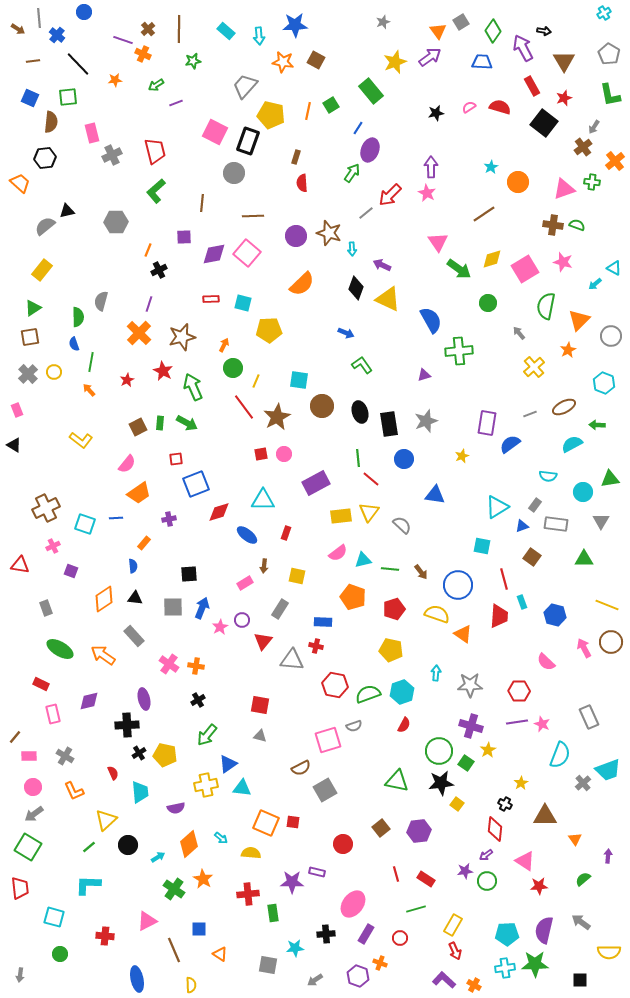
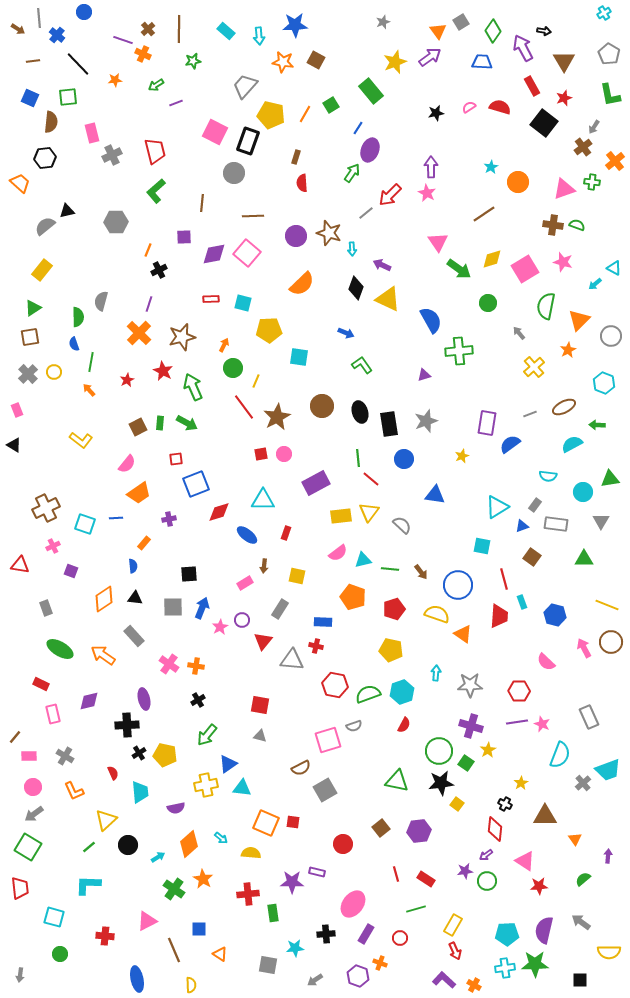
orange line at (308, 111): moved 3 px left, 3 px down; rotated 18 degrees clockwise
cyan square at (299, 380): moved 23 px up
